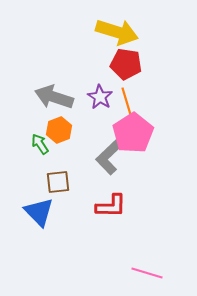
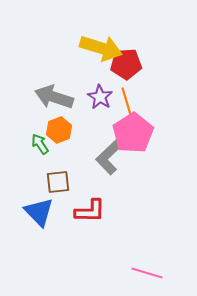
yellow arrow: moved 16 px left, 16 px down
red pentagon: rotated 12 degrees counterclockwise
red L-shape: moved 21 px left, 5 px down
